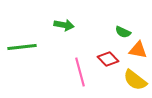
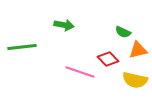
orange triangle: rotated 24 degrees counterclockwise
pink line: rotated 56 degrees counterclockwise
yellow semicircle: rotated 25 degrees counterclockwise
